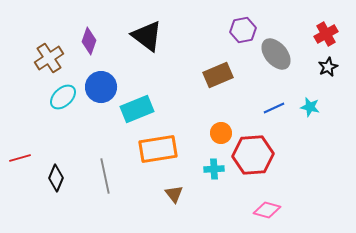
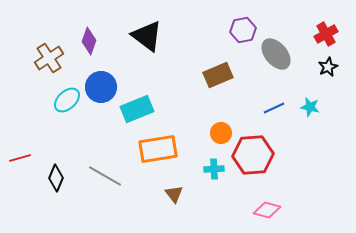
cyan ellipse: moved 4 px right, 3 px down
gray line: rotated 48 degrees counterclockwise
